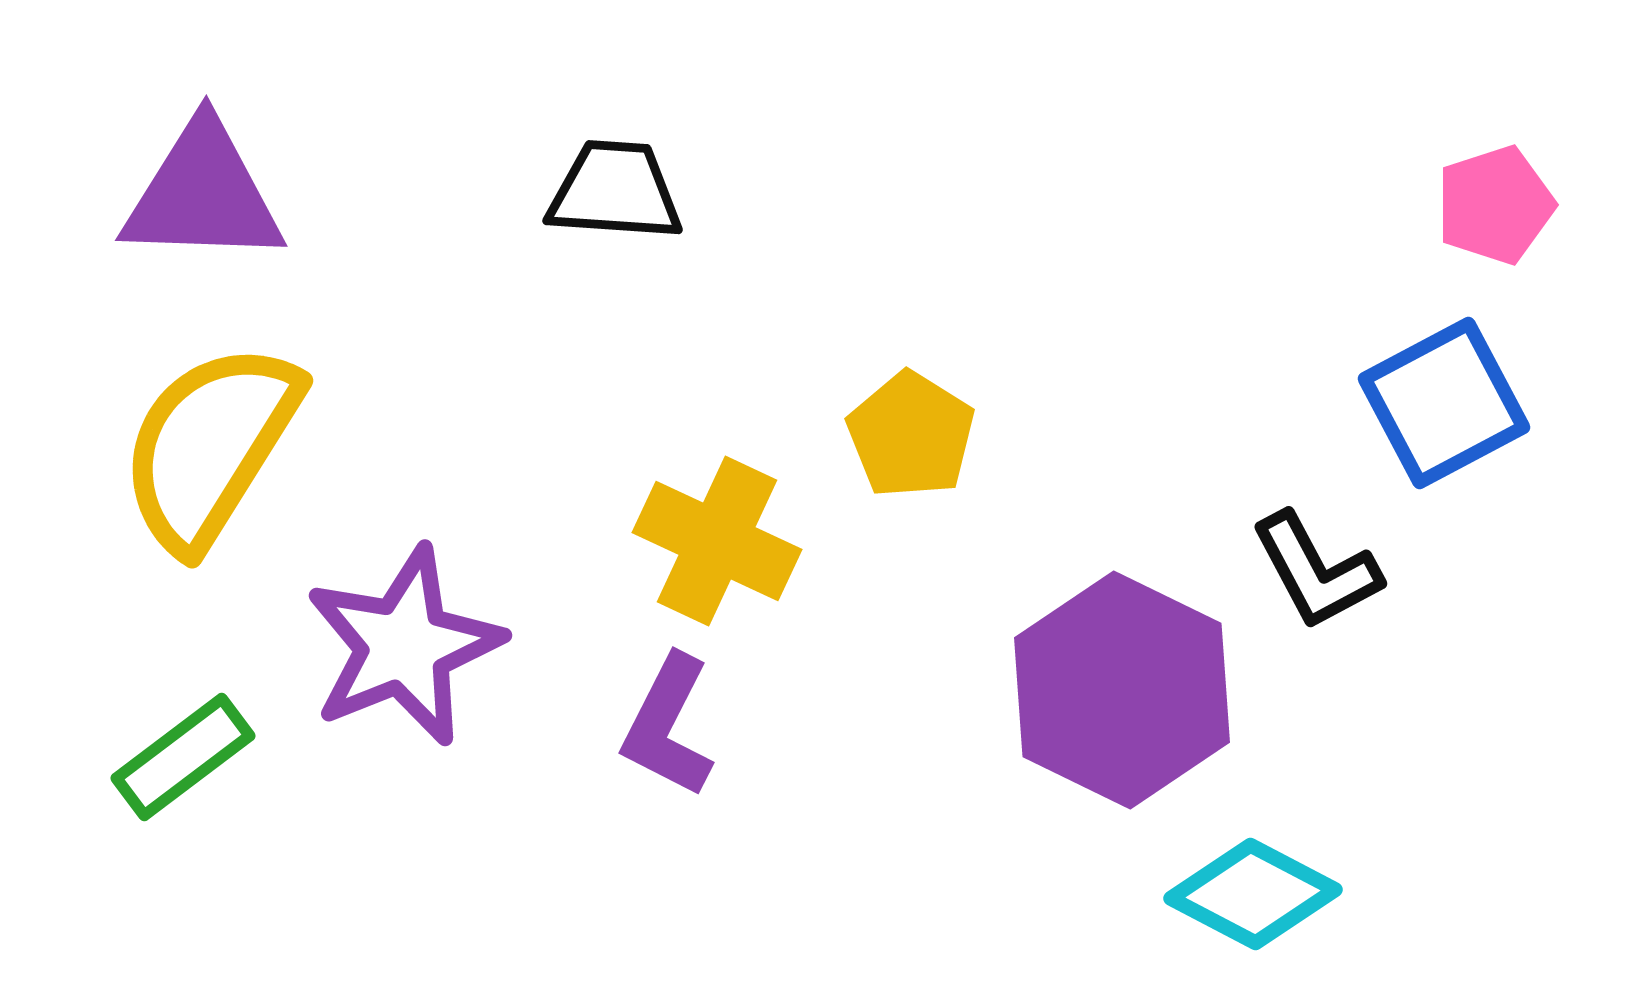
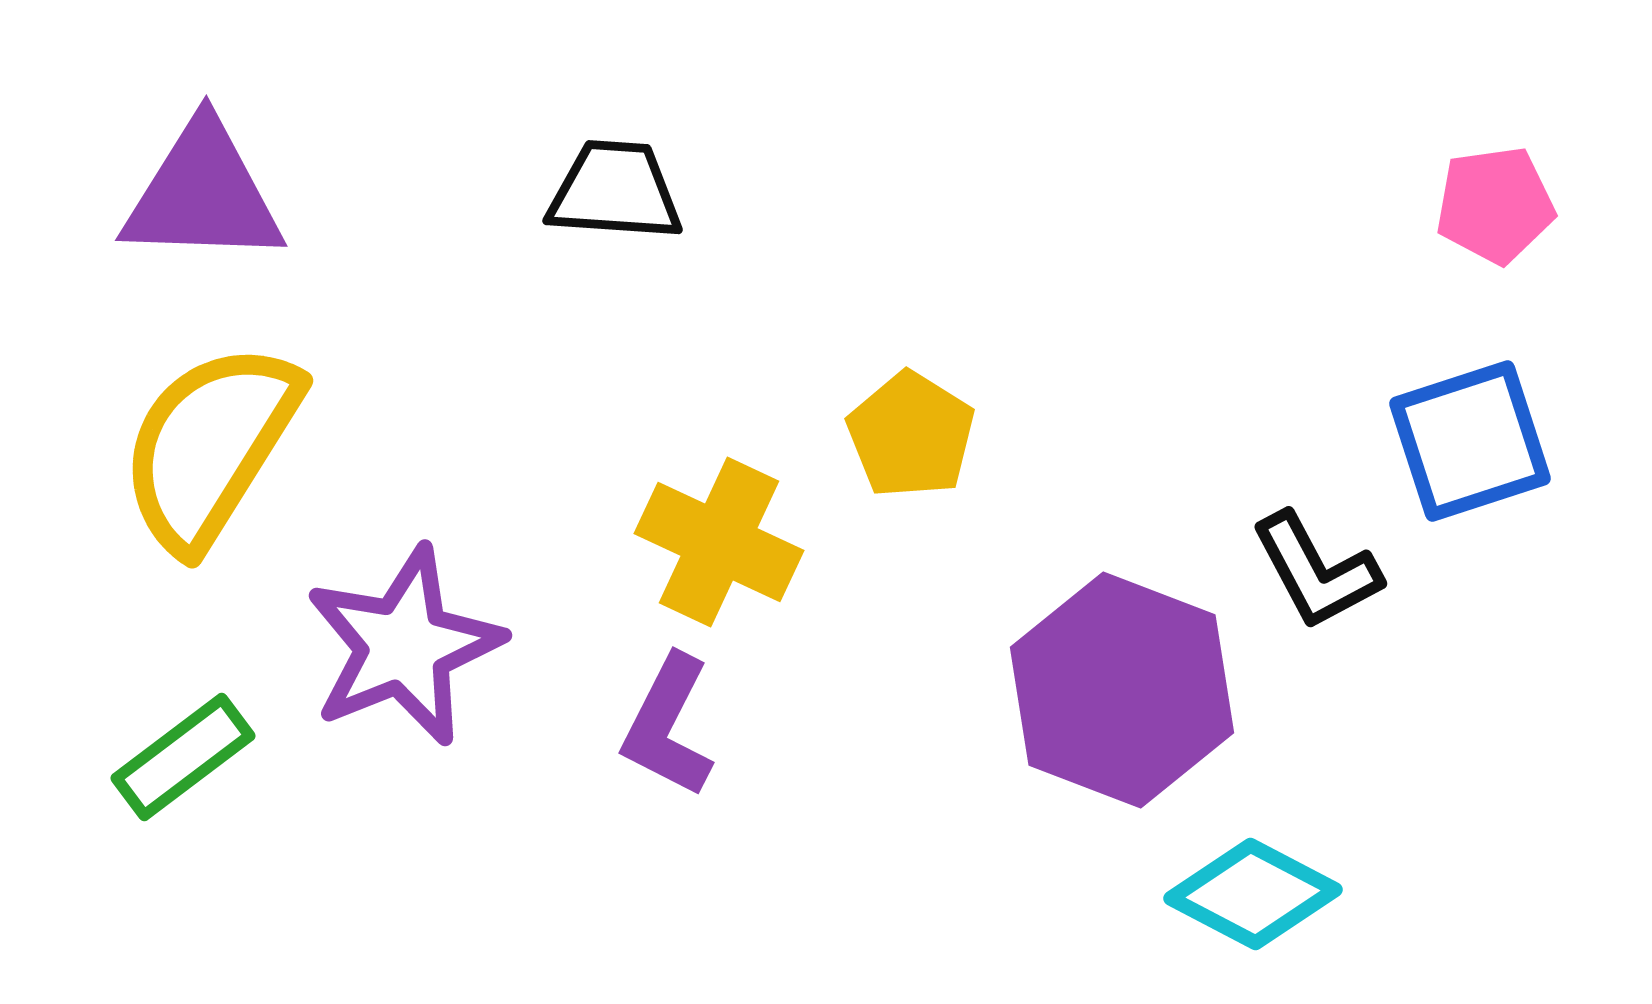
pink pentagon: rotated 10 degrees clockwise
blue square: moved 26 px right, 38 px down; rotated 10 degrees clockwise
yellow cross: moved 2 px right, 1 px down
purple hexagon: rotated 5 degrees counterclockwise
